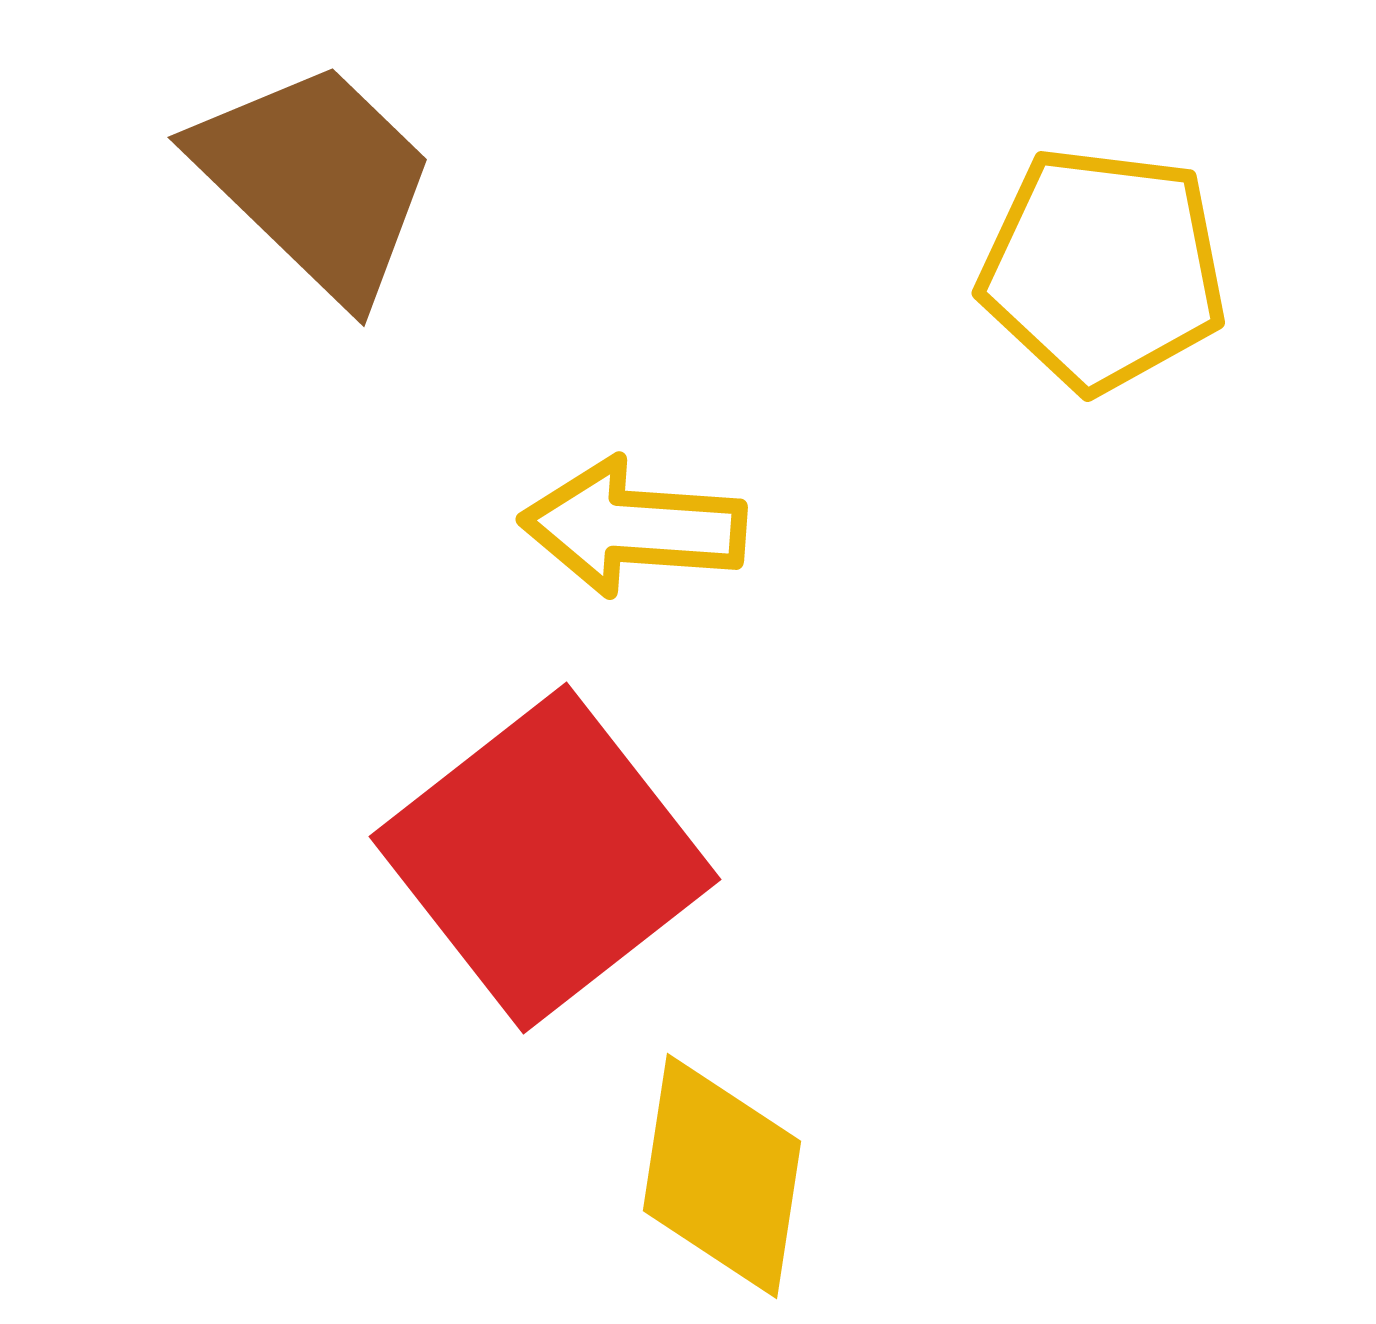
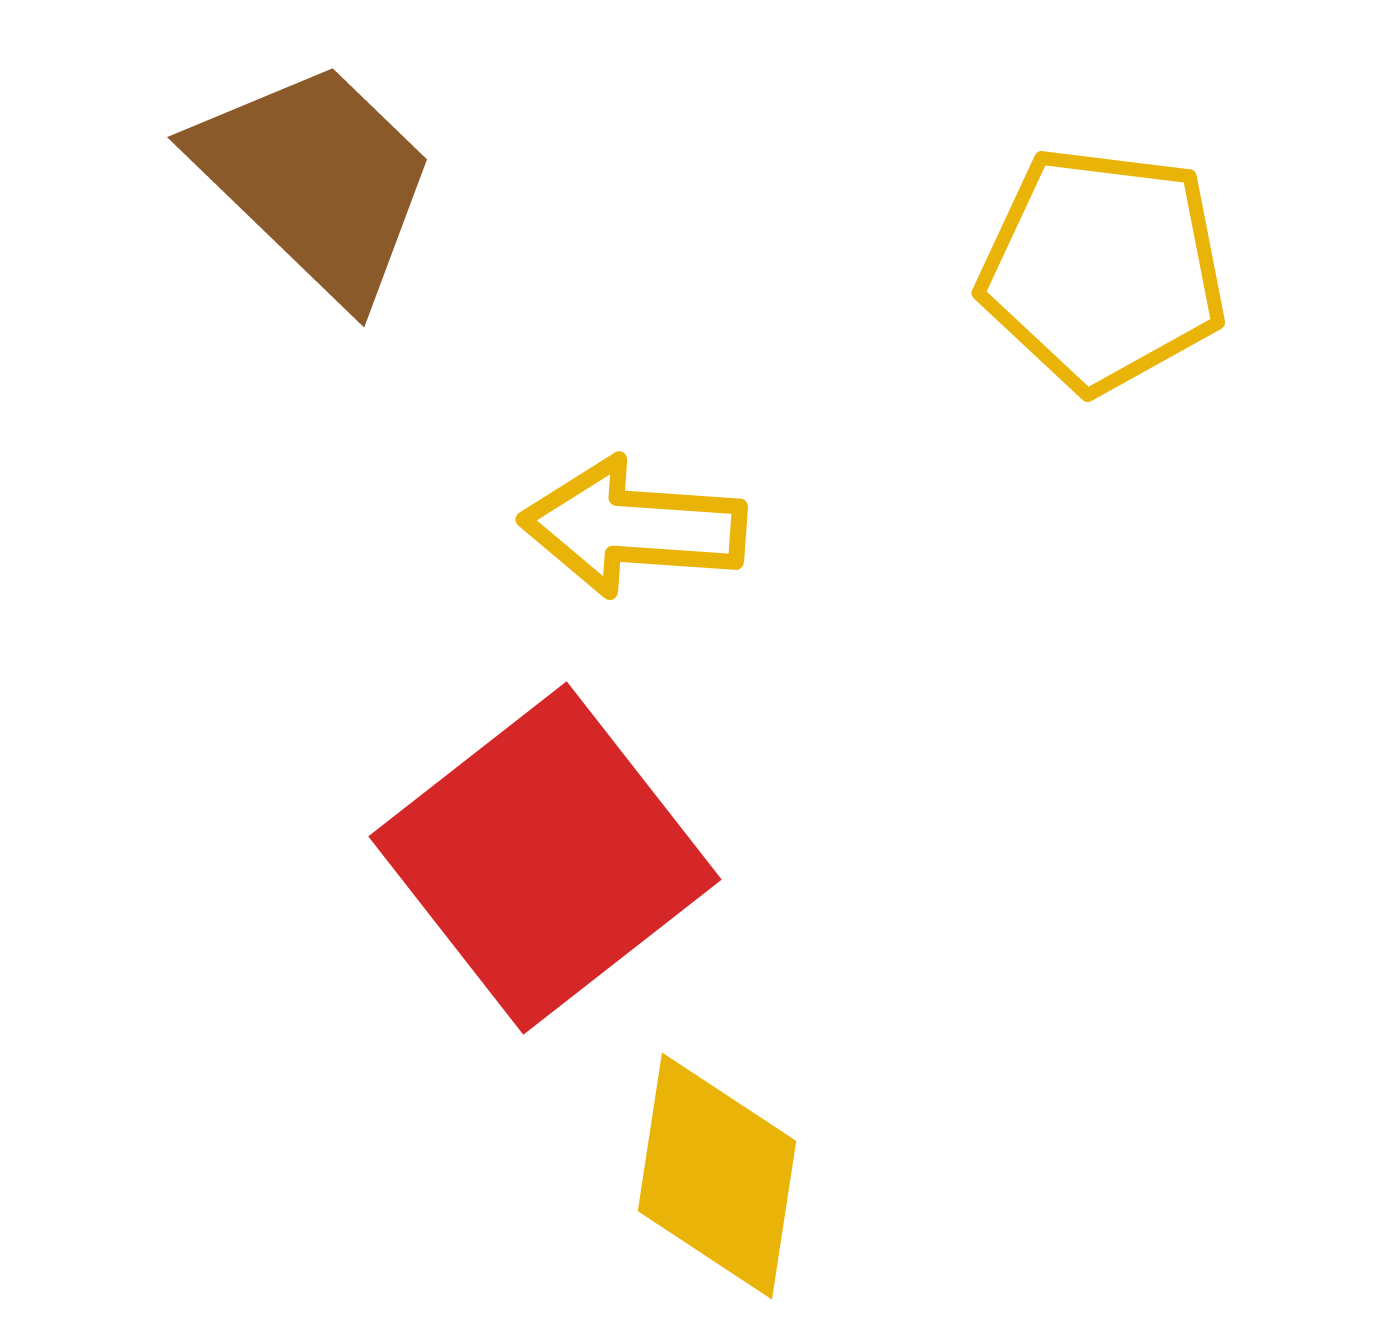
yellow diamond: moved 5 px left
